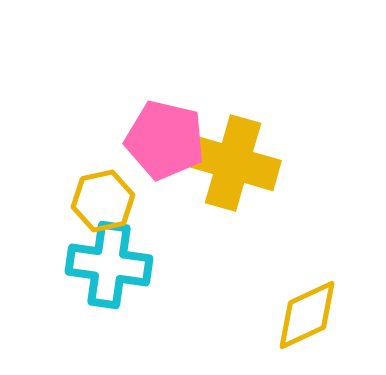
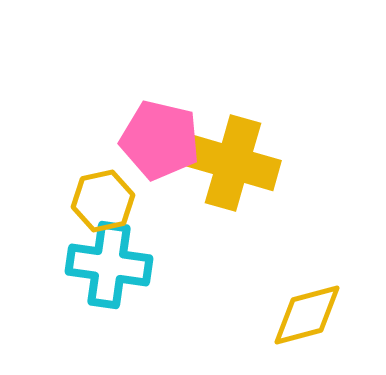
pink pentagon: moved 5 px left
yellow diamond: rotated 10 degrees clockwise
